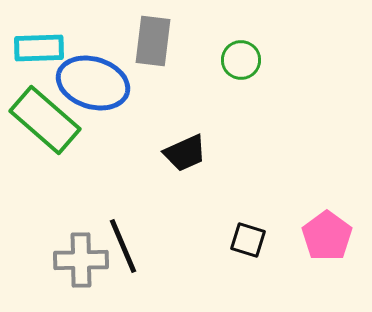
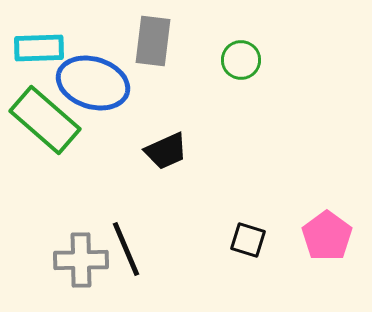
black trapezoid: moved 19 px left, 2 px up
black line: moved 3 px right, 3 px down
